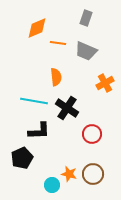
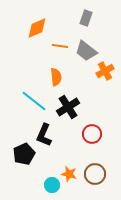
orange line: moved 2 px right, 3 px down
gray trapezoid: rotated 15 degrees clockwise
orange cross: moved 12 px up
cyan line: rotated 28 degrees clockwise
black cross: moved 1 px right, 1 px up; rotated 25 degrees clockwise
black L-shape: moved 5 px right, 4 px down; rotated 115 degrees clockwise
black pentagon: moved 2 px right, 4 px up
brown circle: moved 2 px right
